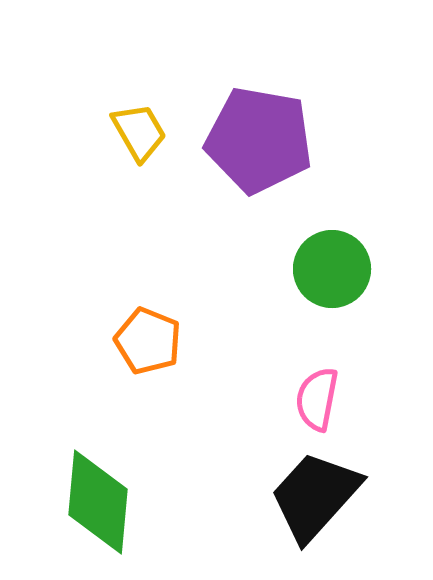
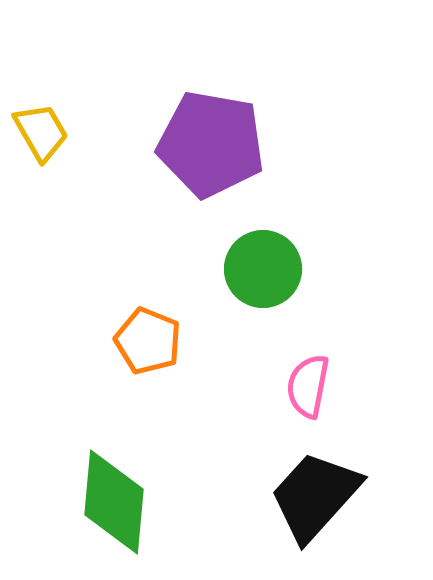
yellow trapezoid: moved 98 px left
purple pentagon: moved 48 px left, 4 px down
green circle: moved 69 px left
pink semicircle: moved 9 px left, 13 px up
green diamond: moved 16 px right
